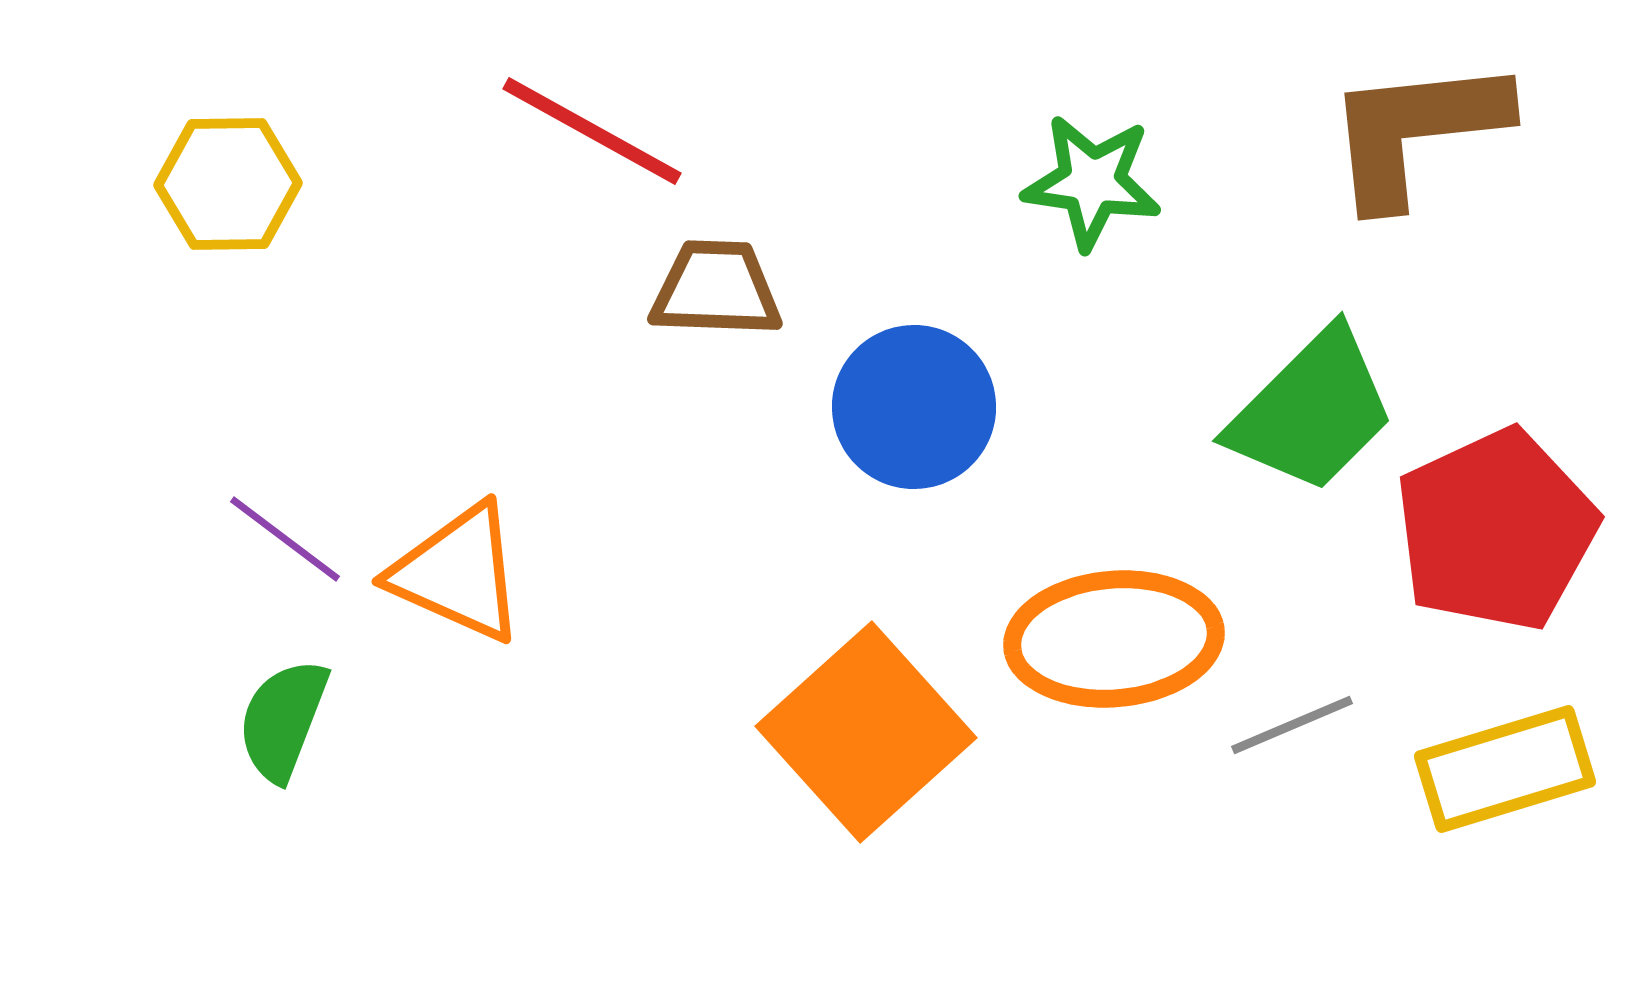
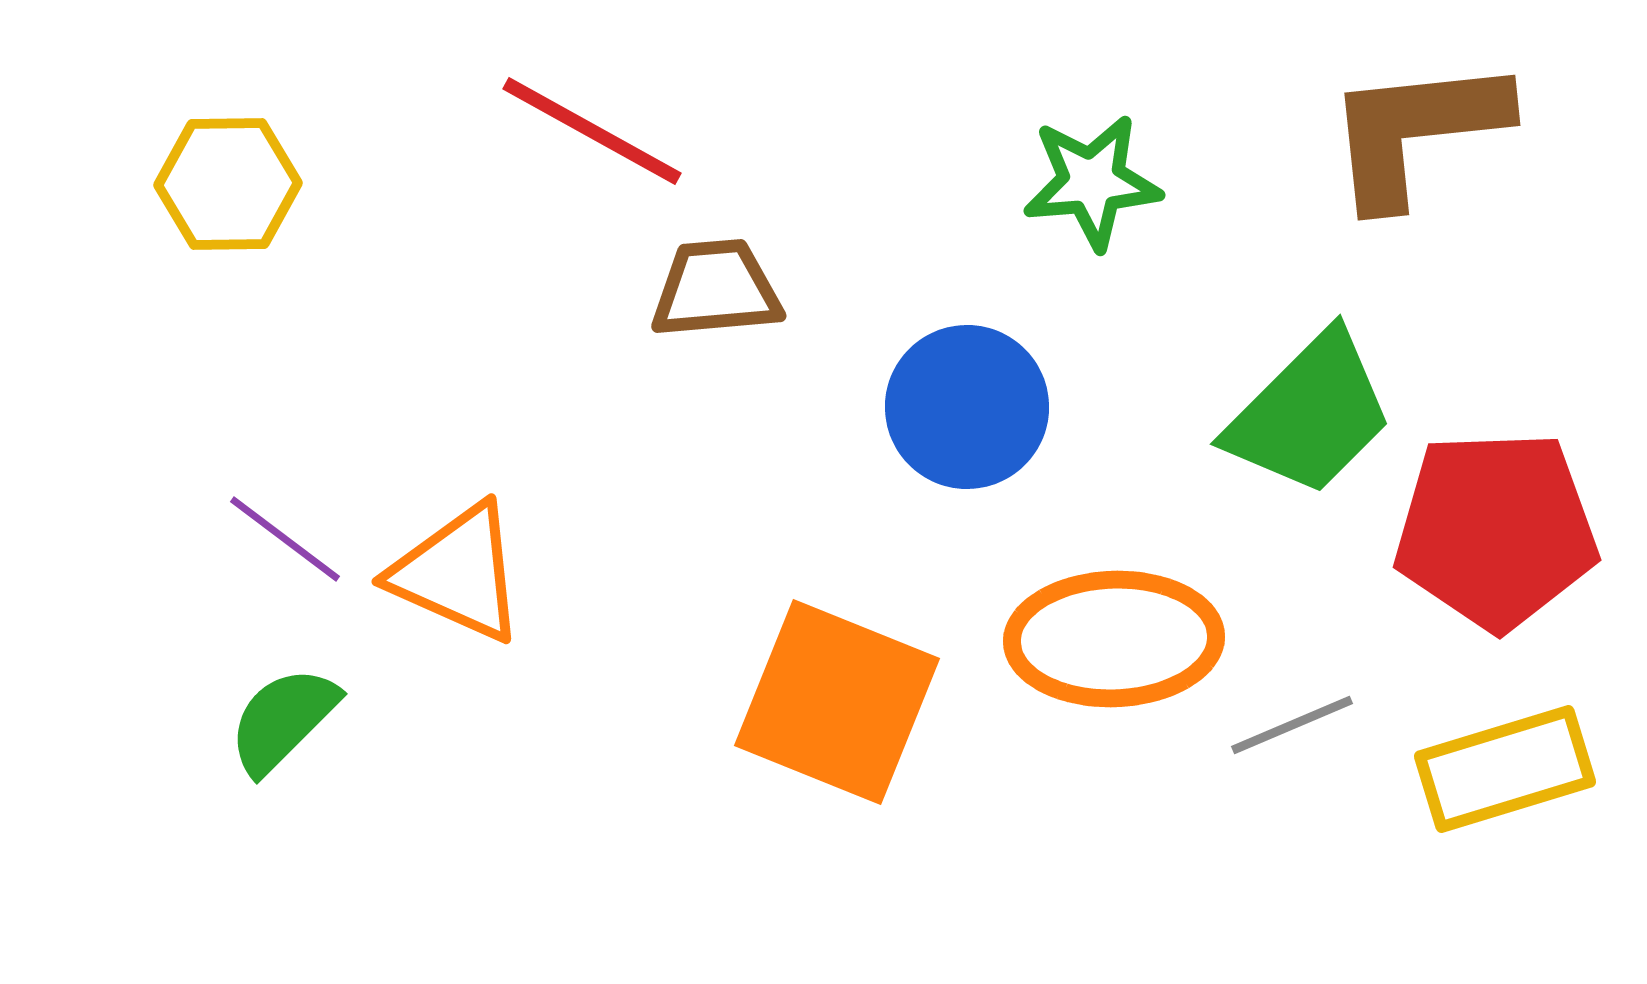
green star: rotated 13 degrees counterclockwise
brown trapezoid: rotated 7 degrees counterclockwise
blue circle: moved 53 px right
green trapezoid: moved 2 px left, 3 px down
red pentagon: rotated 23 degrees clockwise
orange ellipse: rotated 3 degrees clockwise
green semicircle: rotated 24 degrees clockwise
orange square: moved 29 px left, 30 px up; rotated 26 degrees counterclockwise
